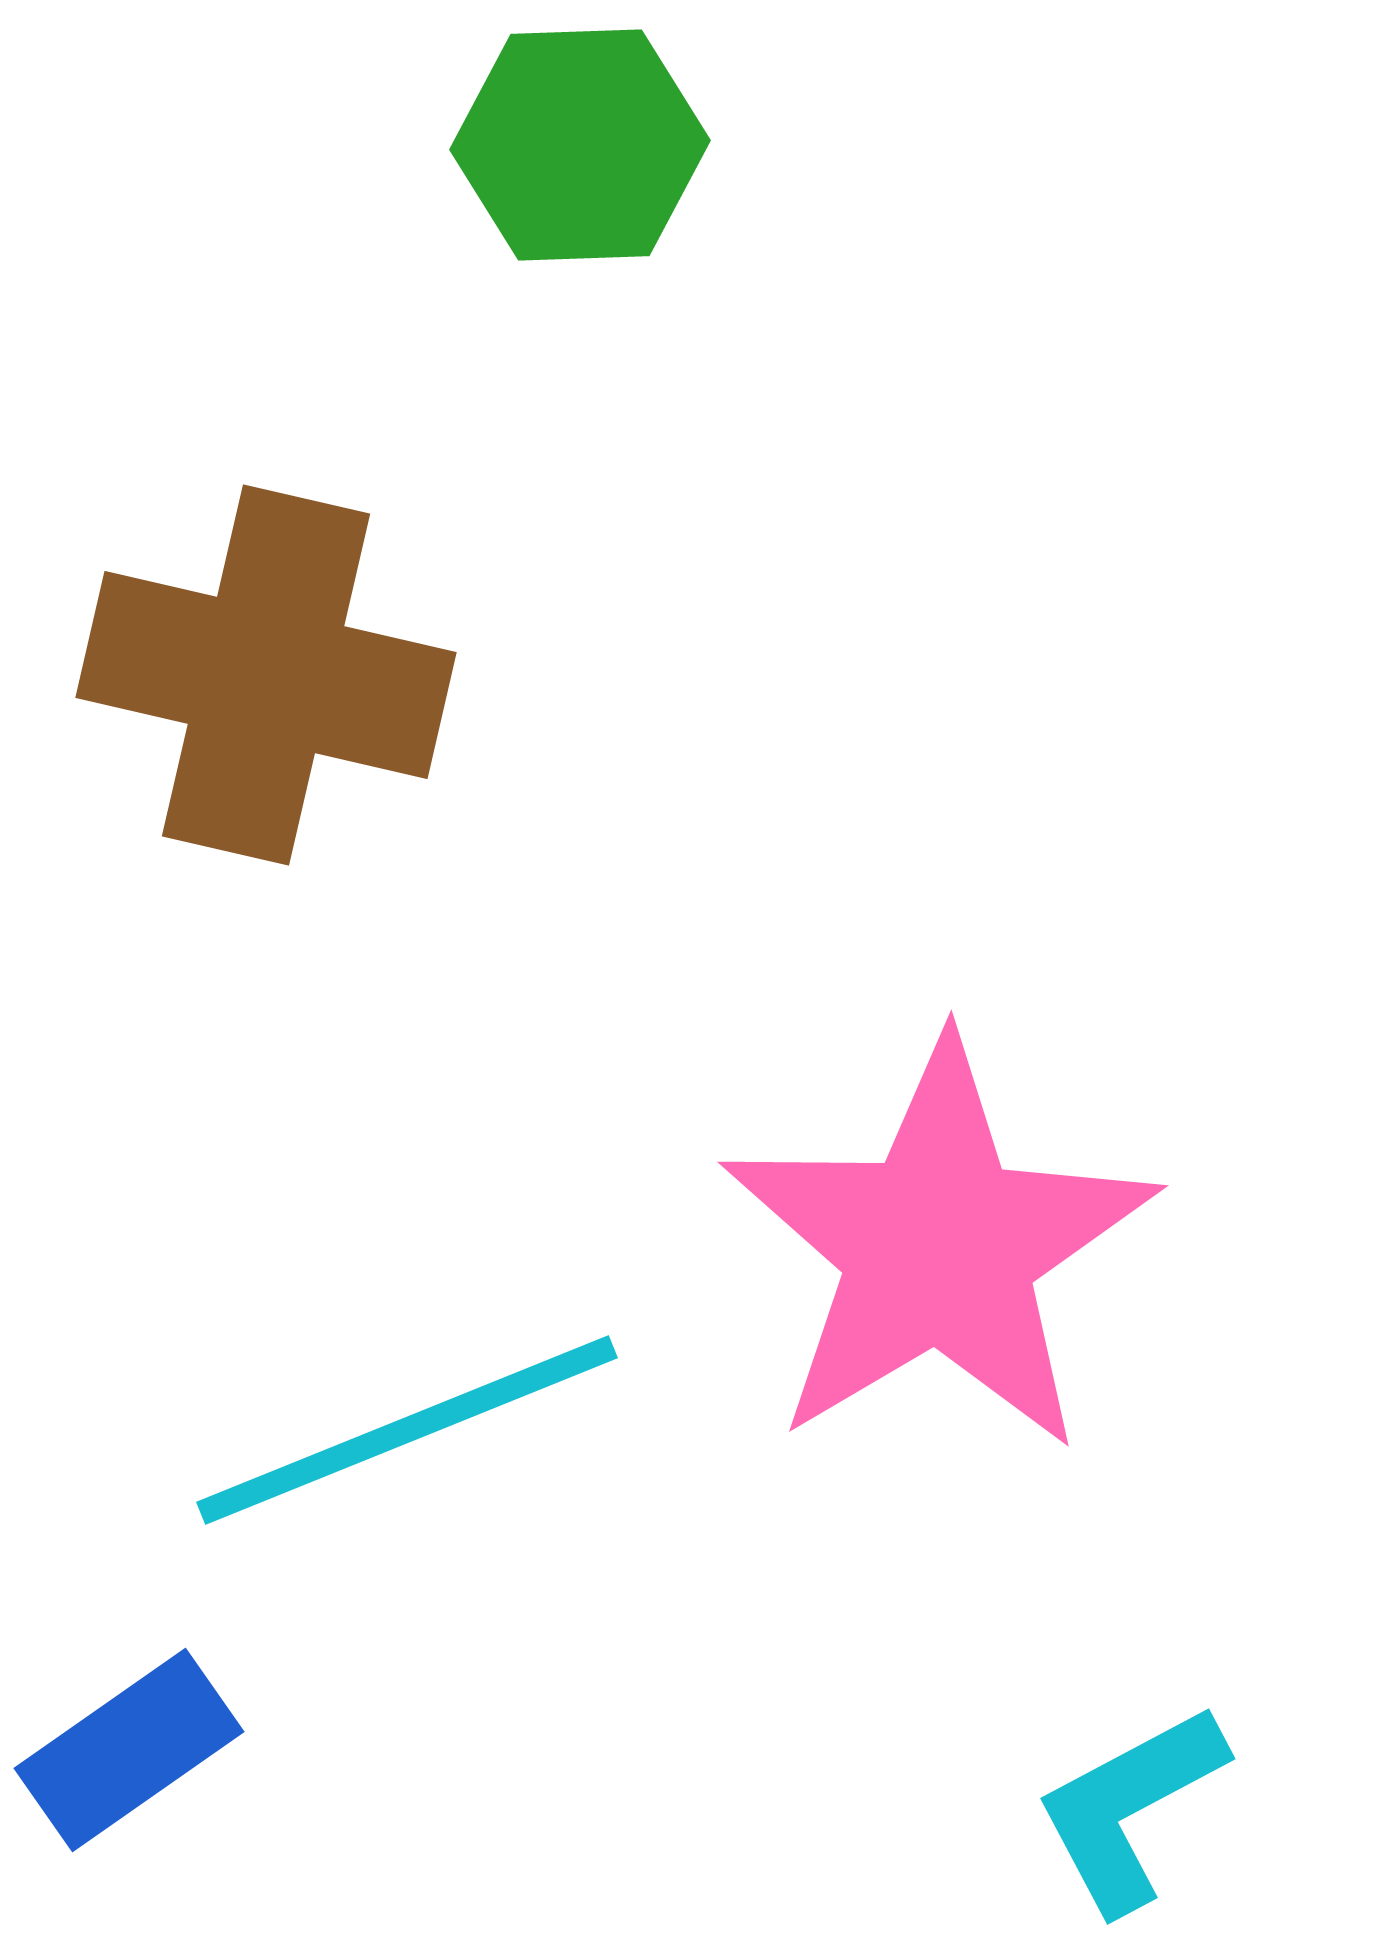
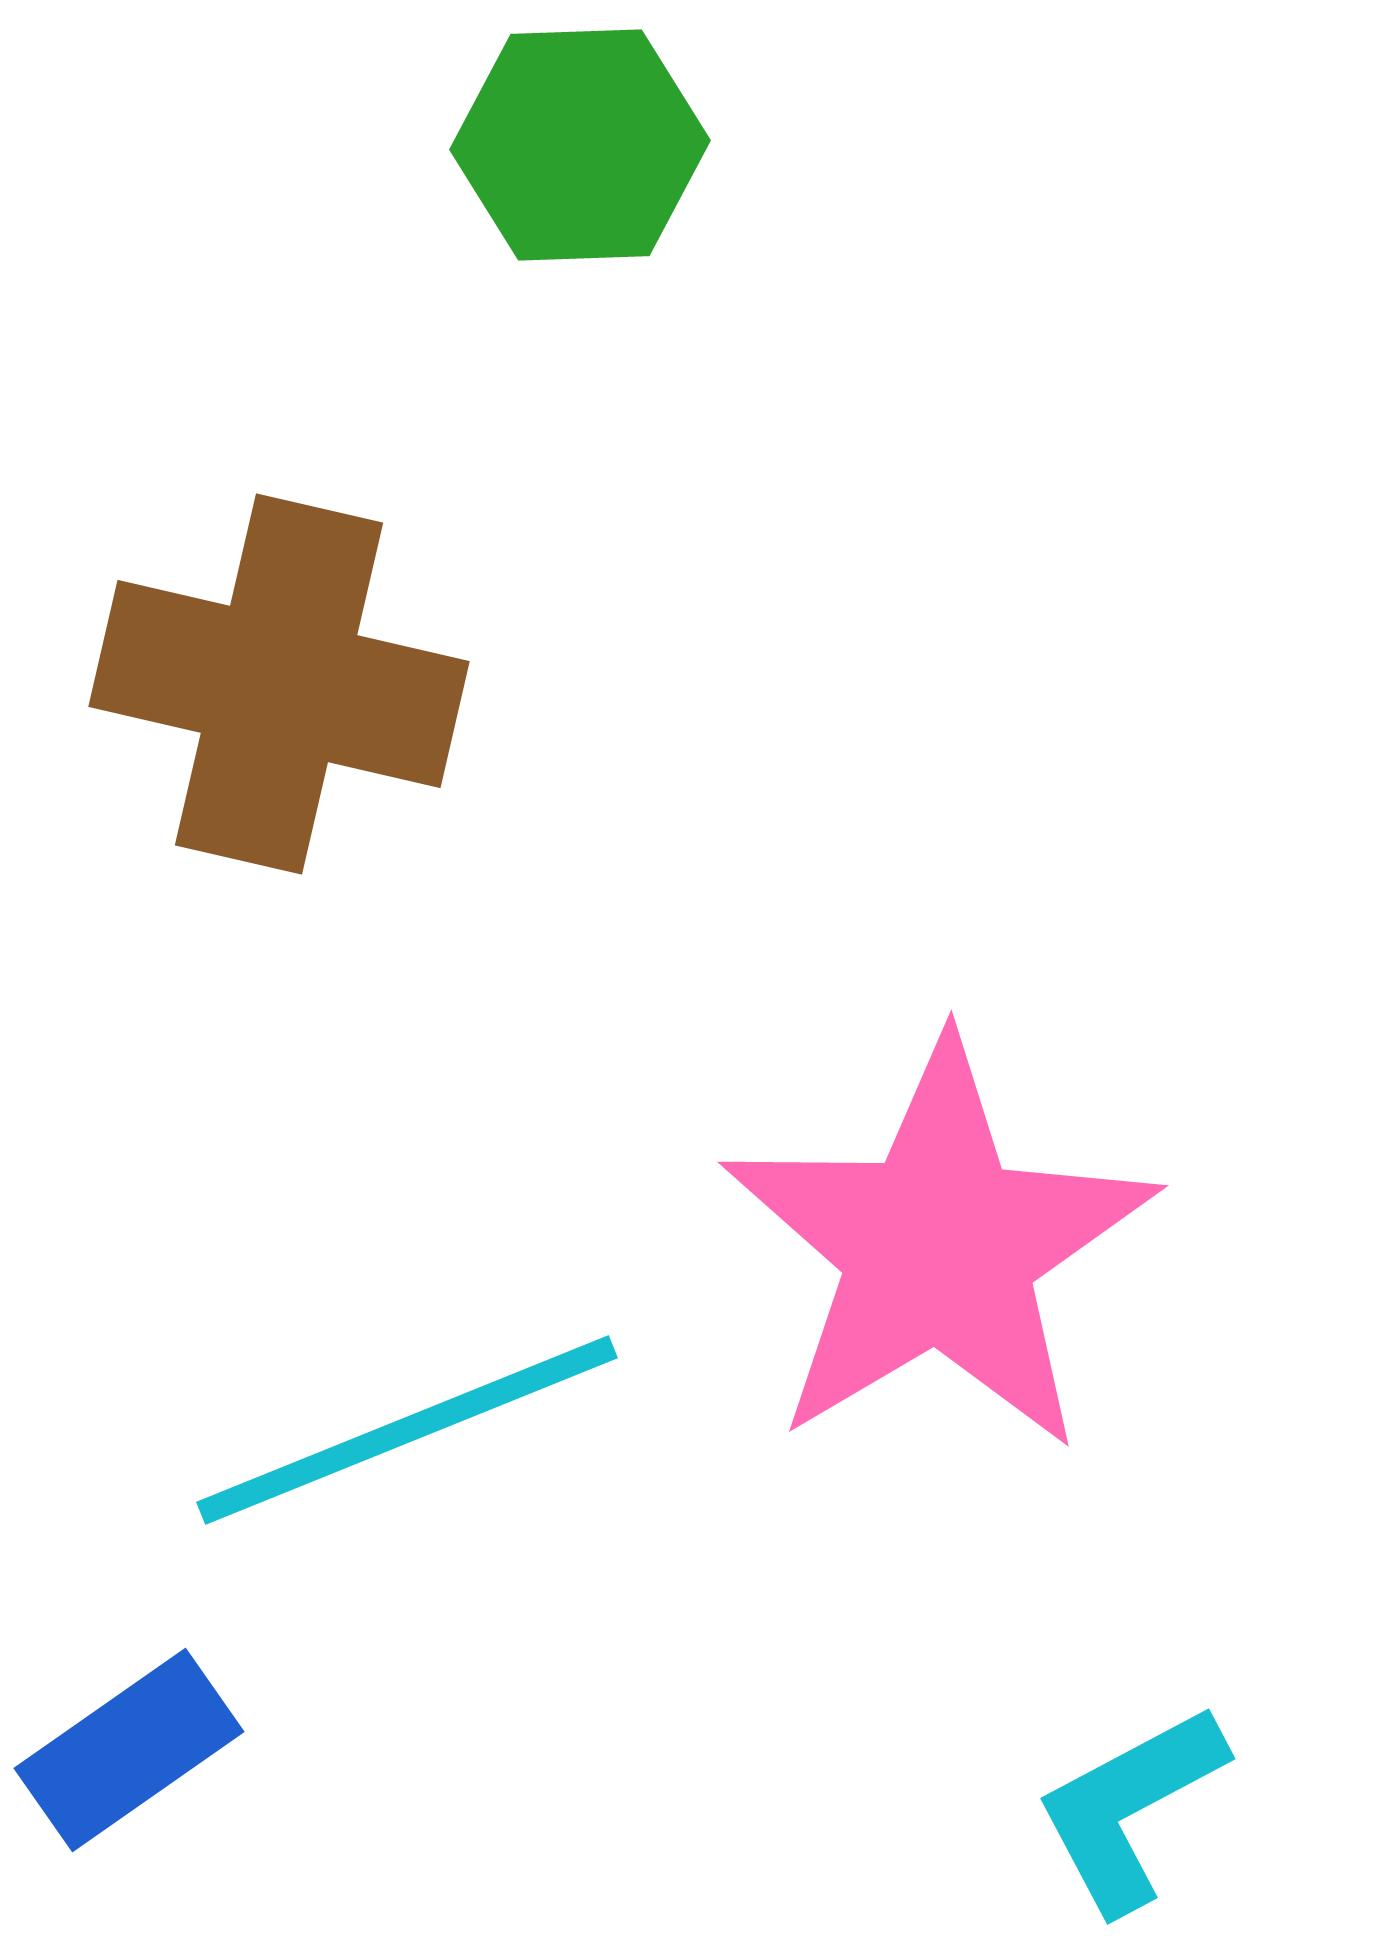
brown cross: moved 13 px right, 9 px down
